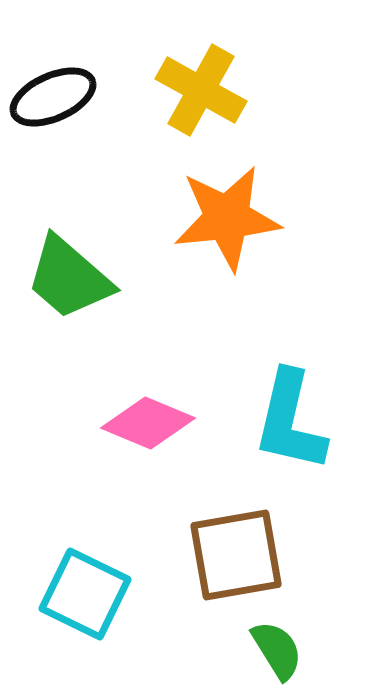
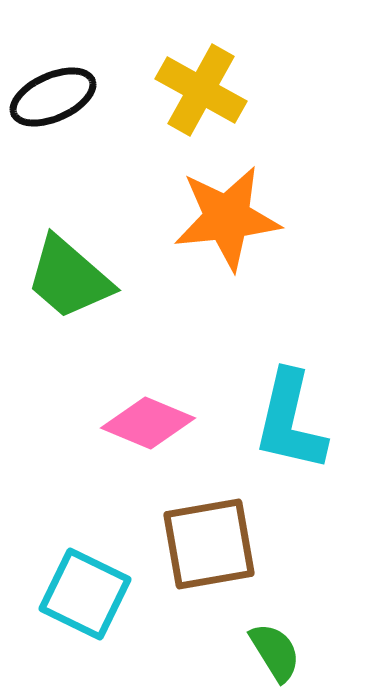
brown square: moved 27 px left, 11 px up
green semicircle: moved 2 px left, 2 px down
